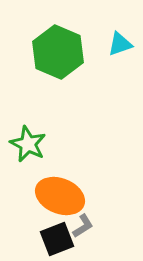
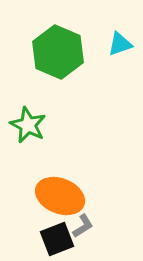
green star: moved 19 px up
